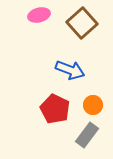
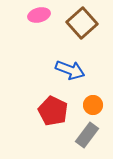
red pentagon: moved 2 px left, 2 px down
